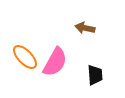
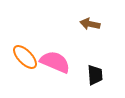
brown arrow: moved 5 px right, 4 px up
pink semicircle: rotated 96 degrees counterclockwise
